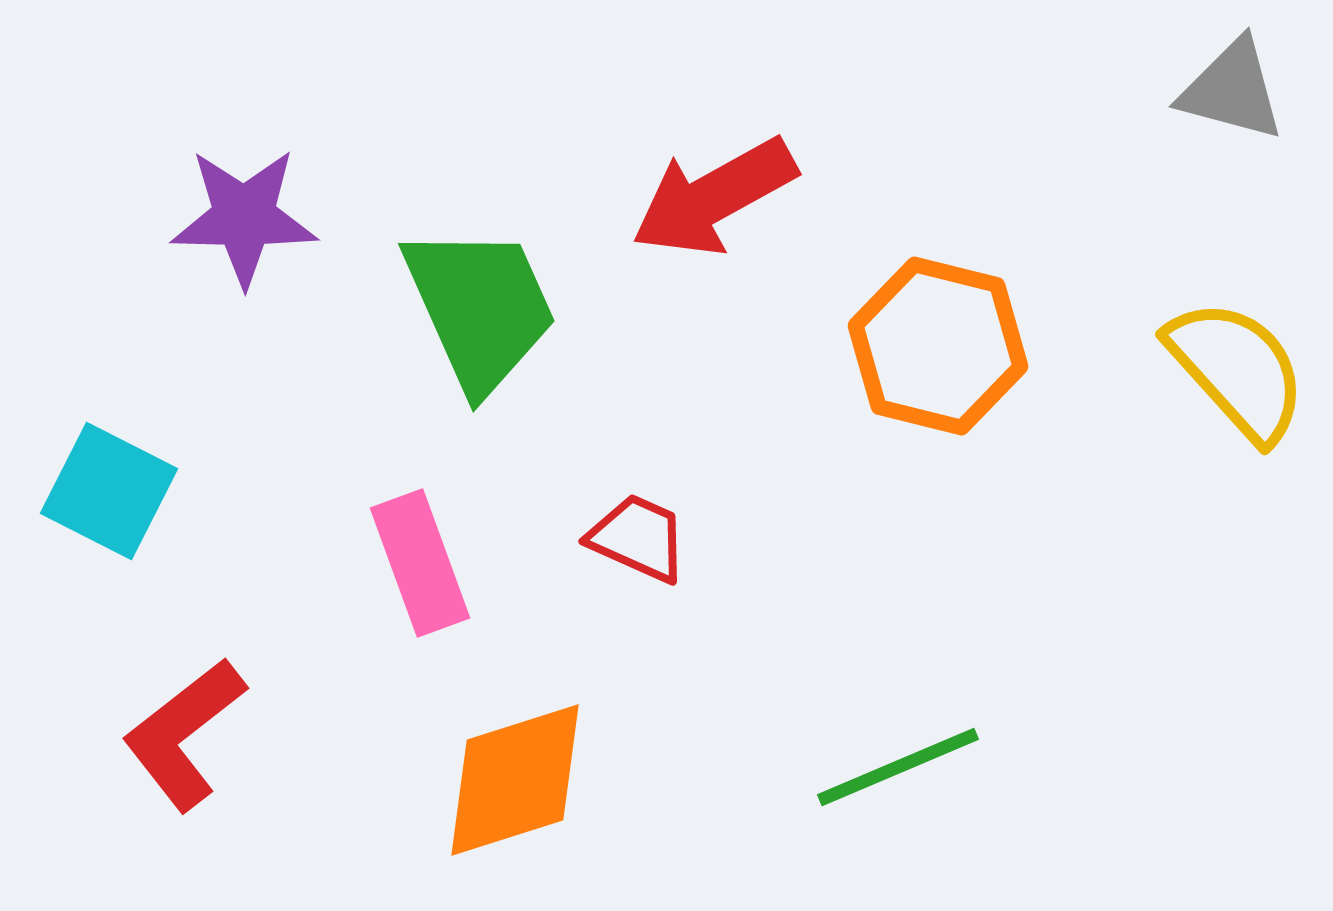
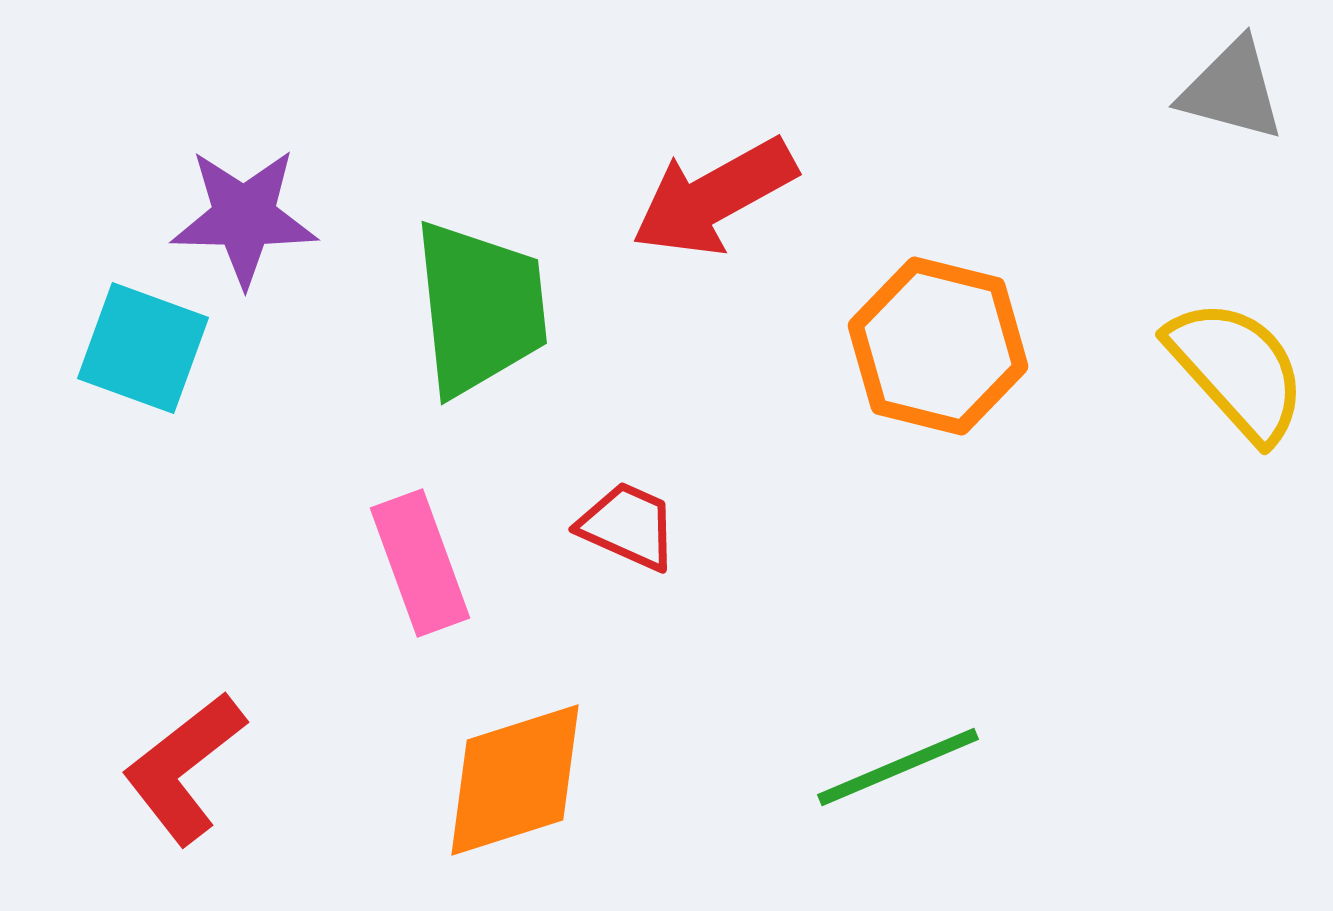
green trapezoid: rotated 18 degrees clockwise
cyan square: moved 34 px right, 143 px up; rotated 7 degrees counterclockwise
red trapezoid: moved 10 px left, 12 px up
red L-shape: moved 34 px down
